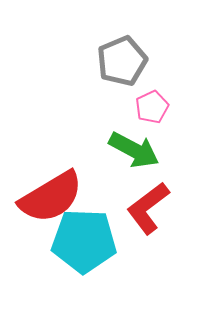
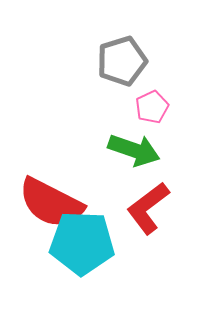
gray pentagon: rotated 6 degrees clockwise
green arrow: rotated 9 degrees counterclockwise
red semicircle: moved 6 px down; rotated 58 degrees clockwise
cyan pentagon: moved 2 px left, 2 px down
